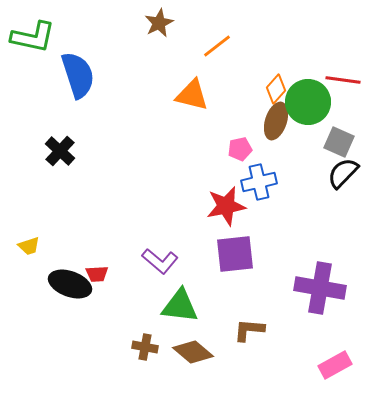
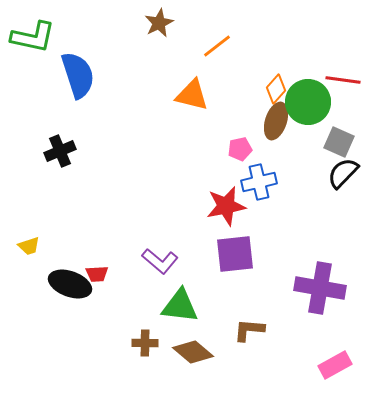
black cross: rotated 24 degrees clockwise
brown cross: moved 4 px up; rotated 10 degrees counterclockwise
